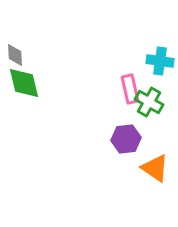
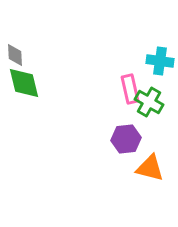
orange triangle: moved 5 px left; rotated 20 degrees counterclockwise
